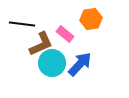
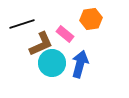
black line: rotated 25 degrees counterclockwise
blue arrow: rotated 28 degrees counterclockwise
